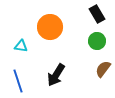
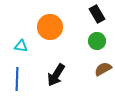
brown semicircle: rotated 24 degrees clockwise
blue line: moved 1 px left, 2 px up; rotated 20 degrees clockwise
